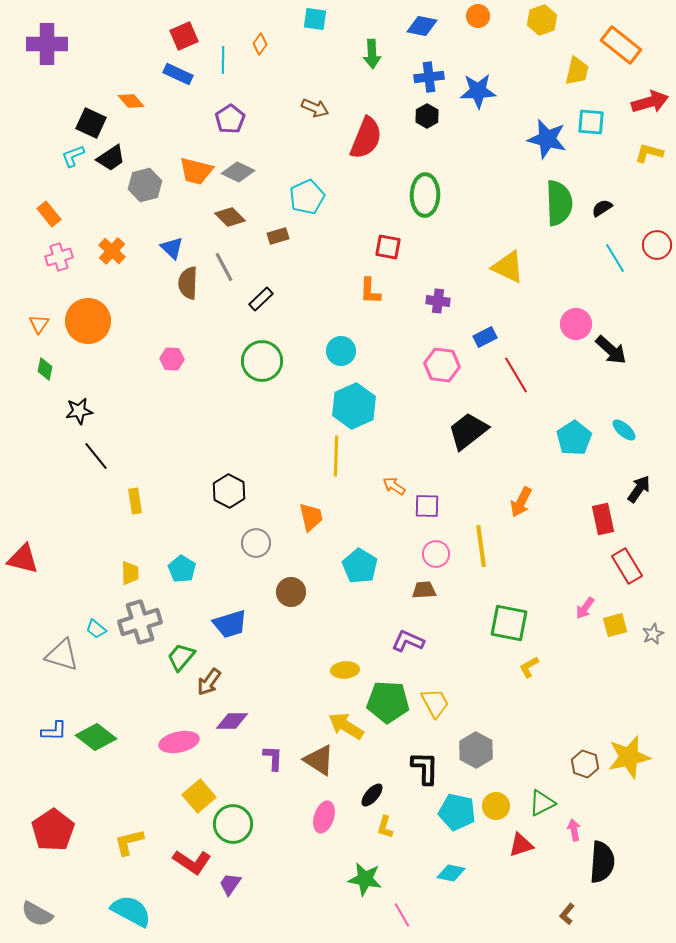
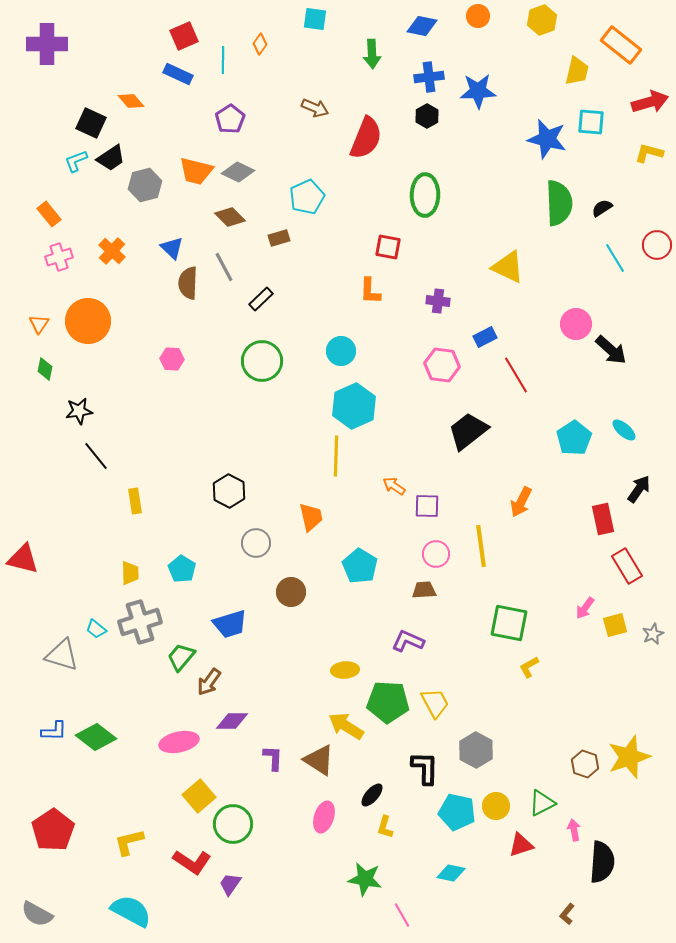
cyan L-shape at (73, 156): moved 3 px right, 5 px down
brown rectangle at (278, 236): moved 1 px right, 2 px down
yellow star at (629, 757): rotated 6 degrees counterclockwise
